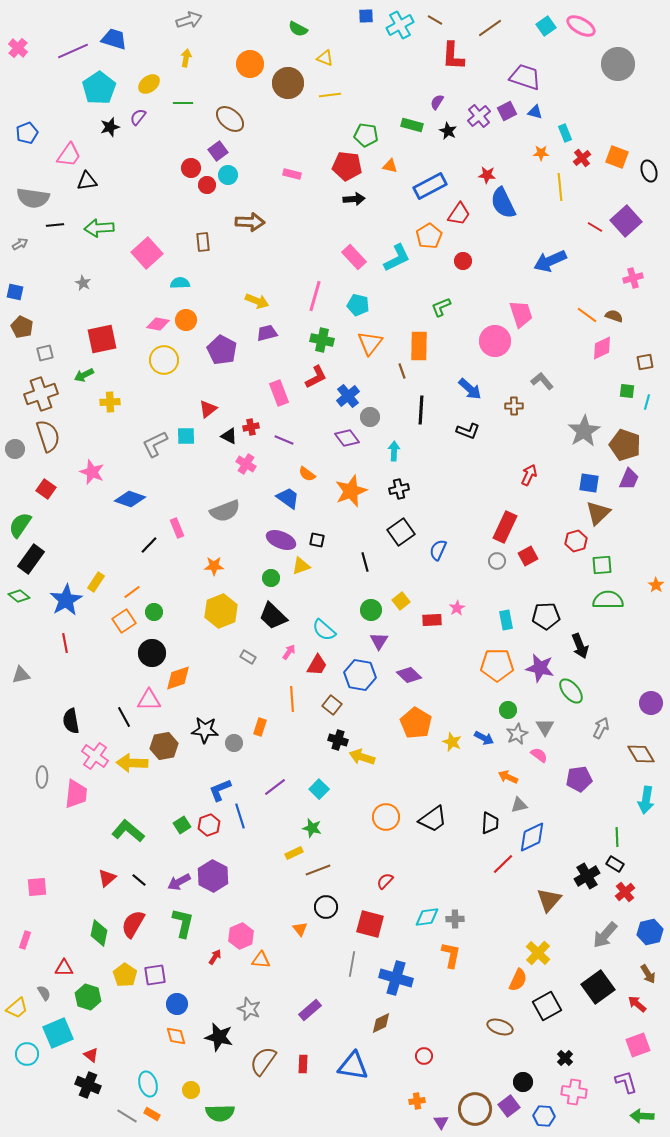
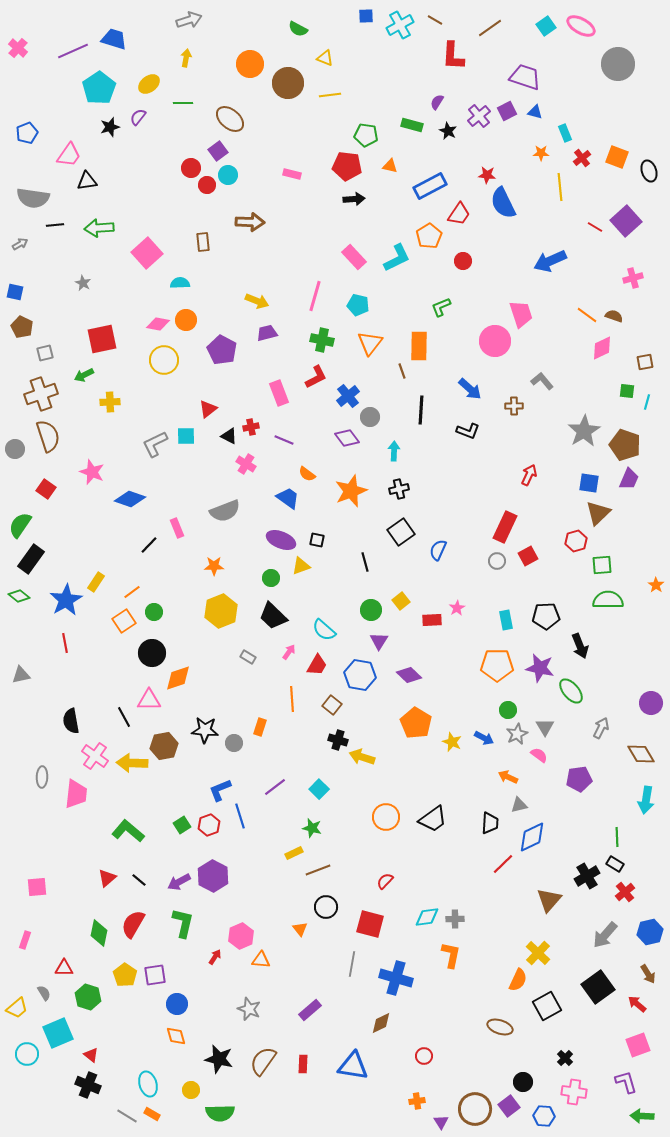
black star at (219, 1037): moved 22 px down
